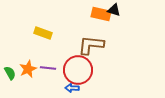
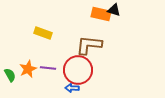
brown L-shape: moved 2 px left
green semicircle: moved 2 px down
